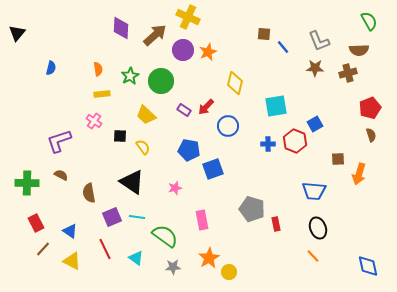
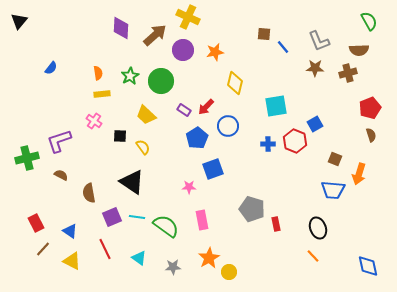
black triangle at (17, 33): moved 2 px right, 12 px up
orange star at (208, 52): moved 7 px right; rotated 12 degrees clockwise
blue semicircle at (51, 68): rotated 24 degrees clockwise
orange semicircle at (98, 69): moved 4 px down
blue pentagon at (189, 150): moved 8 px right, 12 px up; rotated 30 degrees clockwise
brown square at (338, 159): moved 3 px left; rotated 24 degrees clockwise
green cross at (27, 183): moved 25 px up; rotated 15 degrees counterclockwise
pink star at (175, 188): moved 14 px right, 1 px up; rotated 16 degrees clockwise
blue trapezoid at (314, 191): moved 19 px right, 1 px up
green semicircle at (165, 236): moved 1 px right, 10 px up
cyan triangle at (136, 258): moved 3 px right
